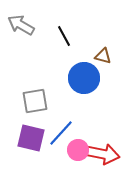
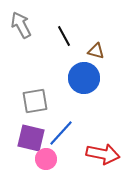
gray arrow: rotated 32 degrees clockwise
brown triangle: moved 7 px left, 5 px up
pink circle: moved 32 px left, 9 px down
